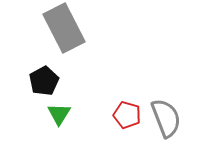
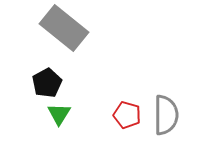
gray rectangle: rotated 24 degrees counterclockwise
black pentagon: moved 3 px right, 2 px down
gray semicircle: moved 3 px up; rotated 21 degrees clockwise
